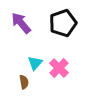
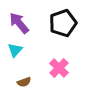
purple arrow: moved 2 px left
cyan triangle: moved 20 px left, 13 px up
brown semicircle: rotated 80 degrees clockwise
